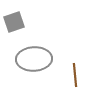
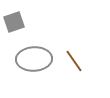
brown line: moved 1 px left, 14 px up; rotated 30 degrees counterclockwise
